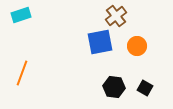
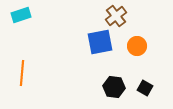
orange line: rotated 15 degrees counterclockwise
